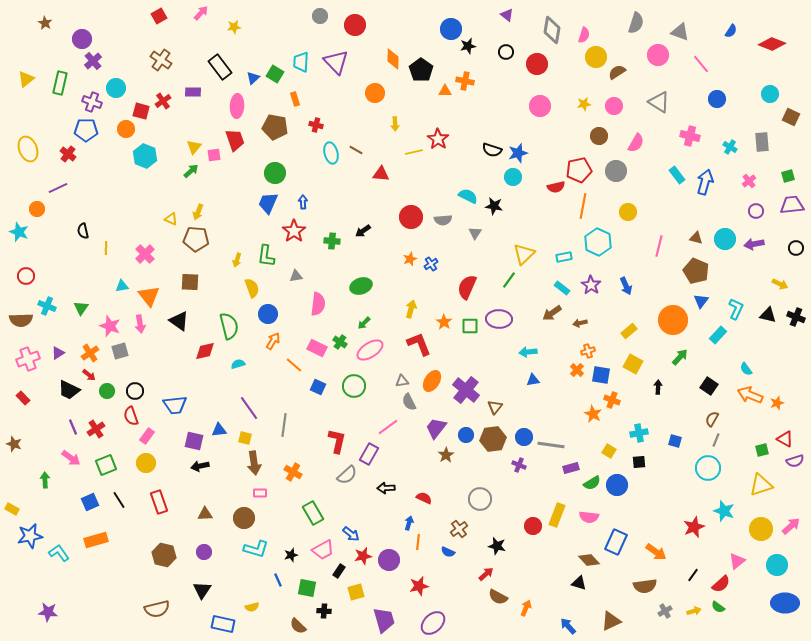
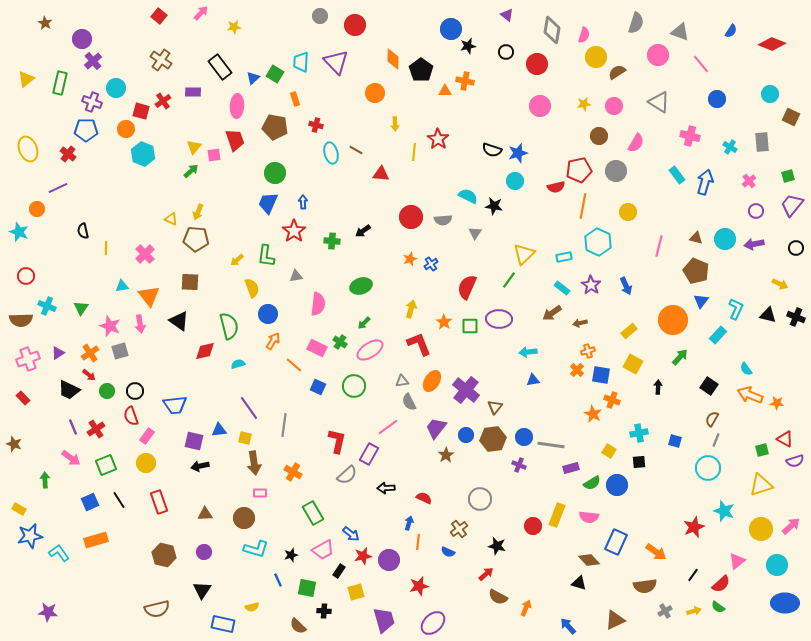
red square at (159, 16): rotated 21 degrees counterclockwise
yellow line at (414, 152): rotated 72 degrees counterclockwise
cyan hexagon at (145, 156): moved 2 px left, 2 px up
cyan circle at (513, 177): moved 2 px right, 4 px down
purple trapezoid at (792, 205): rotated 45 degrees counterclockwise
yellow arrow at (237, 260): rotated 32 degrees clockwise
orange star at (777, 403): rotated 24 degrees clockwise
yellow rectangle at (12, 509): moved 7 px right
brown triangle at (611, 621): moved 4 px right, 1 px up
